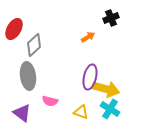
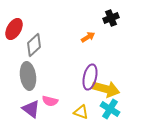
purple triangle: moved 9 px right, 4 px up
